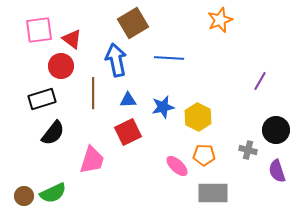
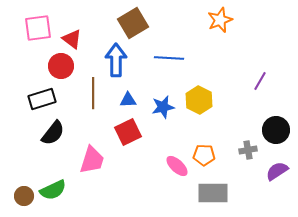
pink square: moved 1 px left, 2 px up
blue arrow: rotated 12 degrees clockwise
yellow hexagon: moved 1 px right, 17 px up
gray cross: rotated 24 degrees counterclockwise
purple semicircle: rotated 75 degrees clockwise
green semicircle: moved 3 px up
